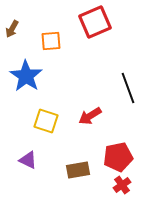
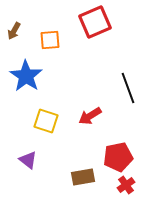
brown arrow: moved 2 px right, 2 px down
orange square: moved 1 px left, 1 px up
purple triangle: rotated 12 degrees clockwise
brown rectangle: moved 5 px right, 7 px down
red cross: moved 4 px right
